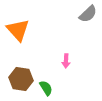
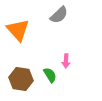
gray semicircle: moved 29 px left, 1 px down
green semicircle: moved 4 px right, 13 px up
